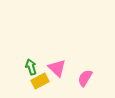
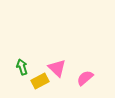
green arrow: moved 9 px left
pink semicircle: rotated 18 degrees clockwise
